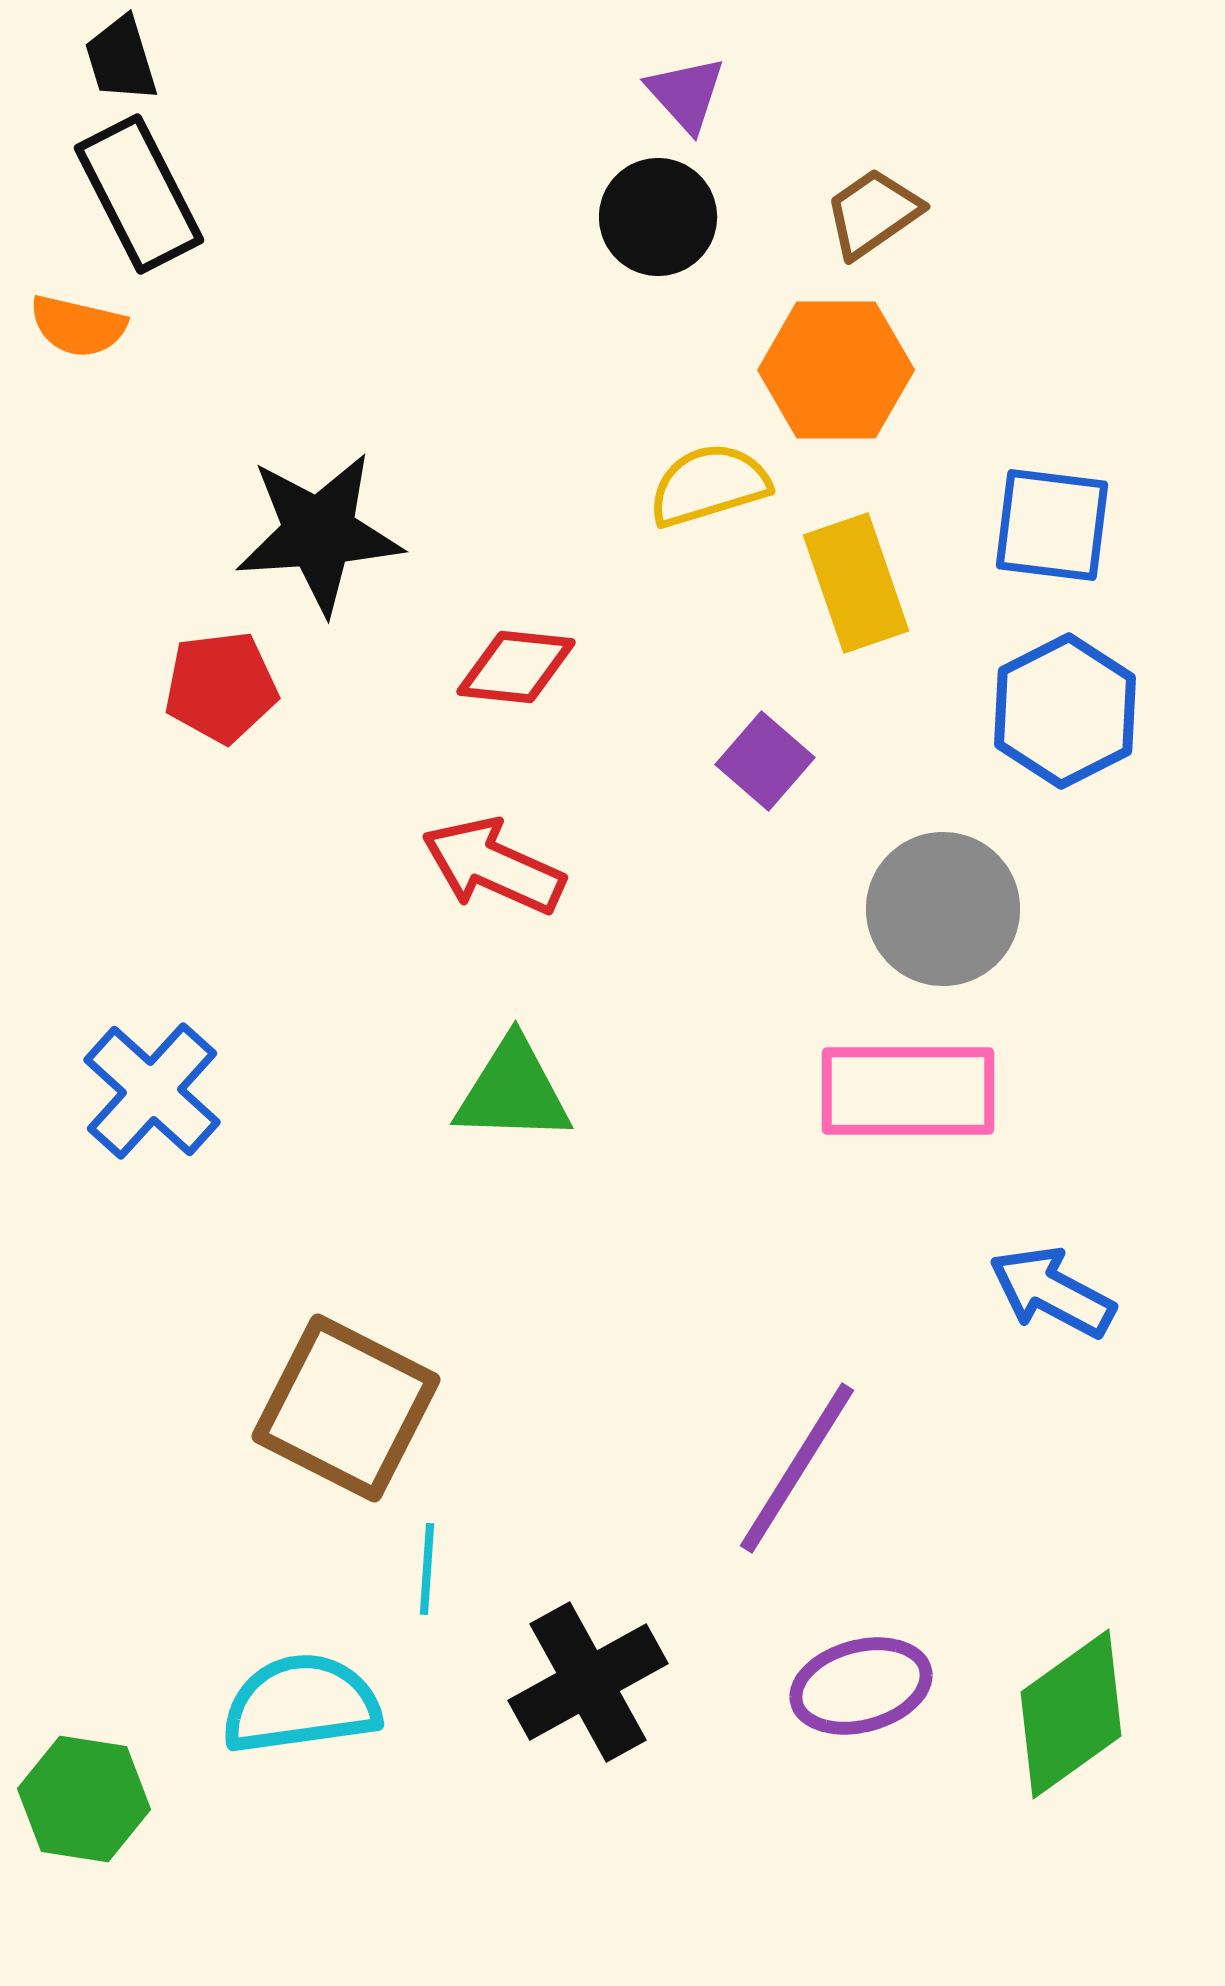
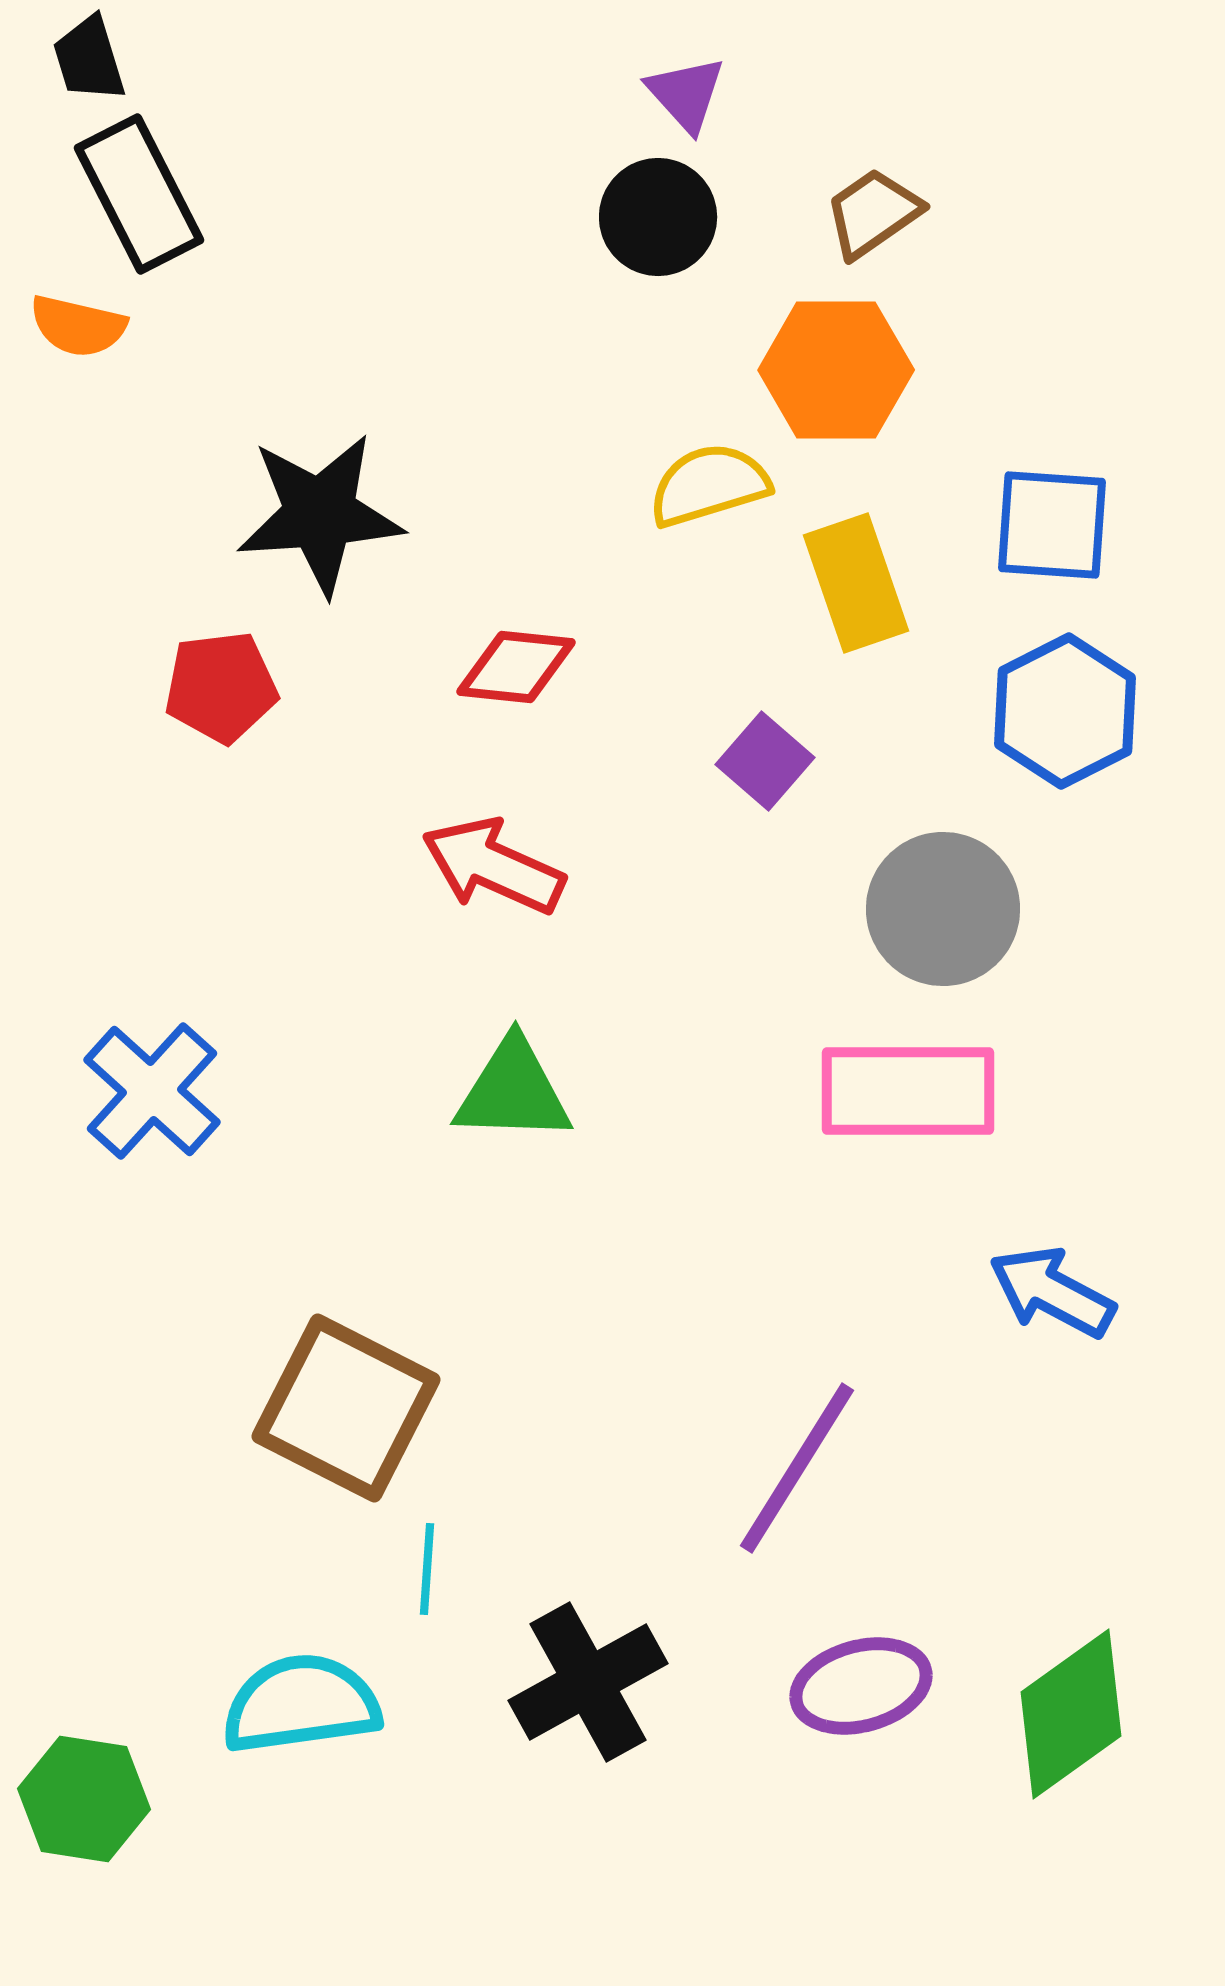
black trapezoid: moved 32 px left
blue square: rotated 3 degrees counterclockwise
black star: moved 1 px right, 19 px up
